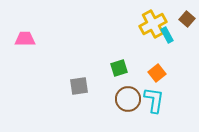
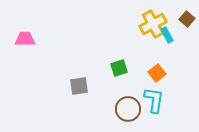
brown circle: moved 10 px down
